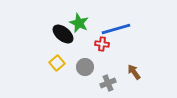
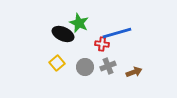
blue line: moved 1 px right, 4 px down
black ellipse: rotated 15 degrees counterclockwise
brown arrow: rotated 105 degrees clockwise
gray cross: moved 17 px up
